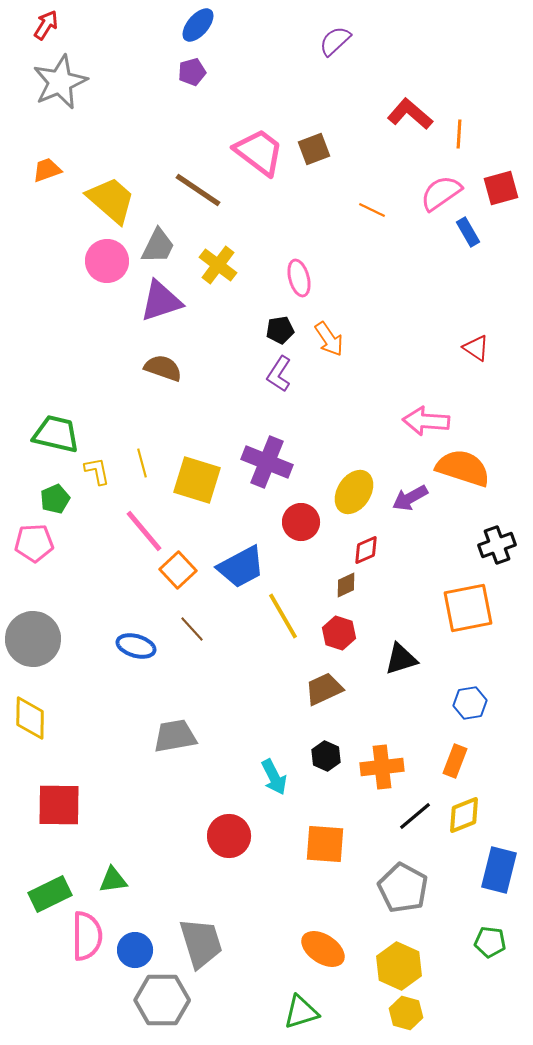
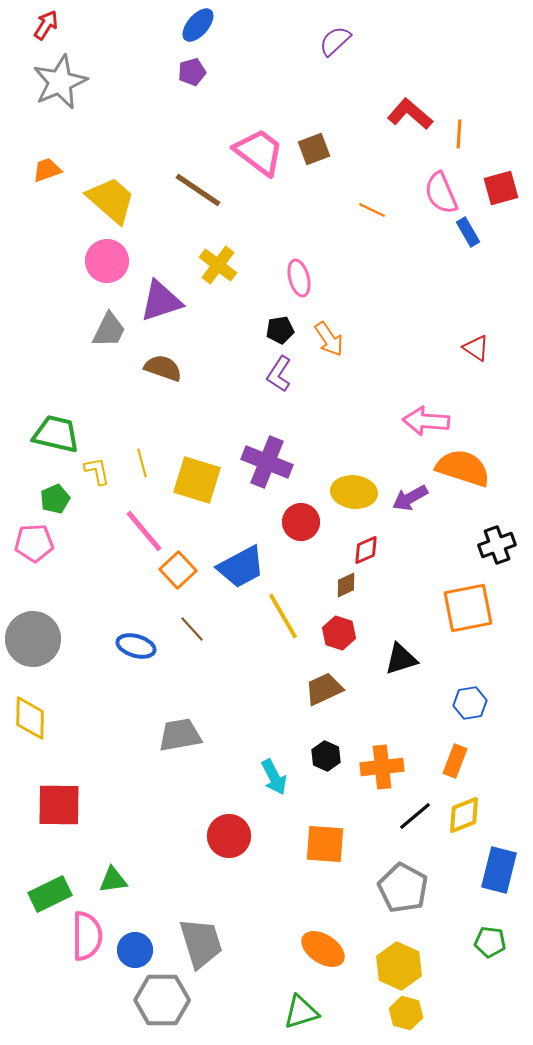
pink semicircle at (441, 193): rotated 78 degrees counterclockwise
gray trapezoid at (158, 246): moved 49 px left, 84 px down
yellow ellipse at (354, 492): rotated 63 degrees clockwise
gray trapezoid at (175, 736): moved 5 px right, 1 px up
